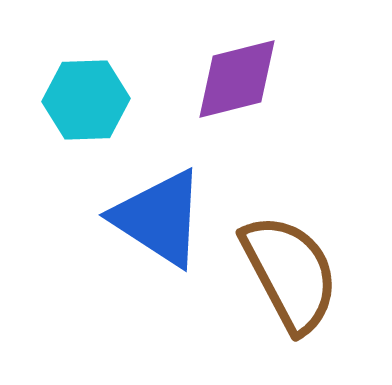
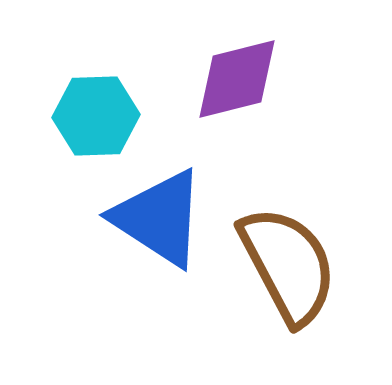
cyan hexagon: moved 10 px right, 16 px down
brown semicircle: moved 2 px left, 8 px up
